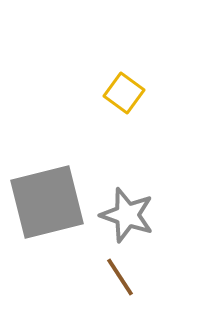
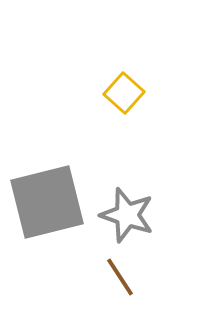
yellow square: rotated 6 degrees clockwise
